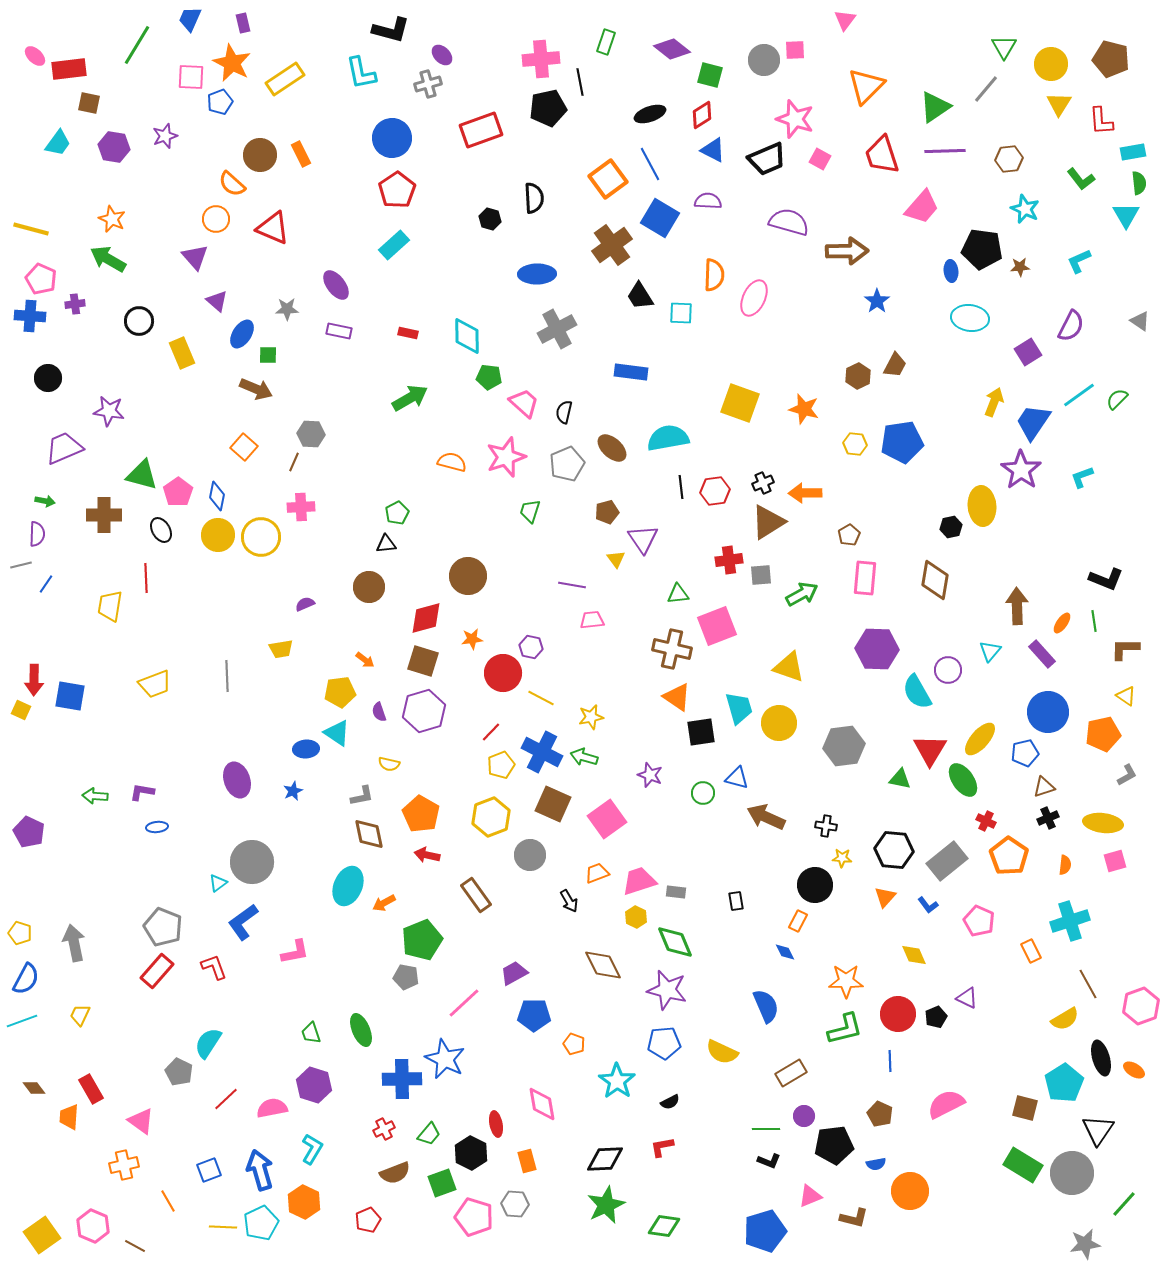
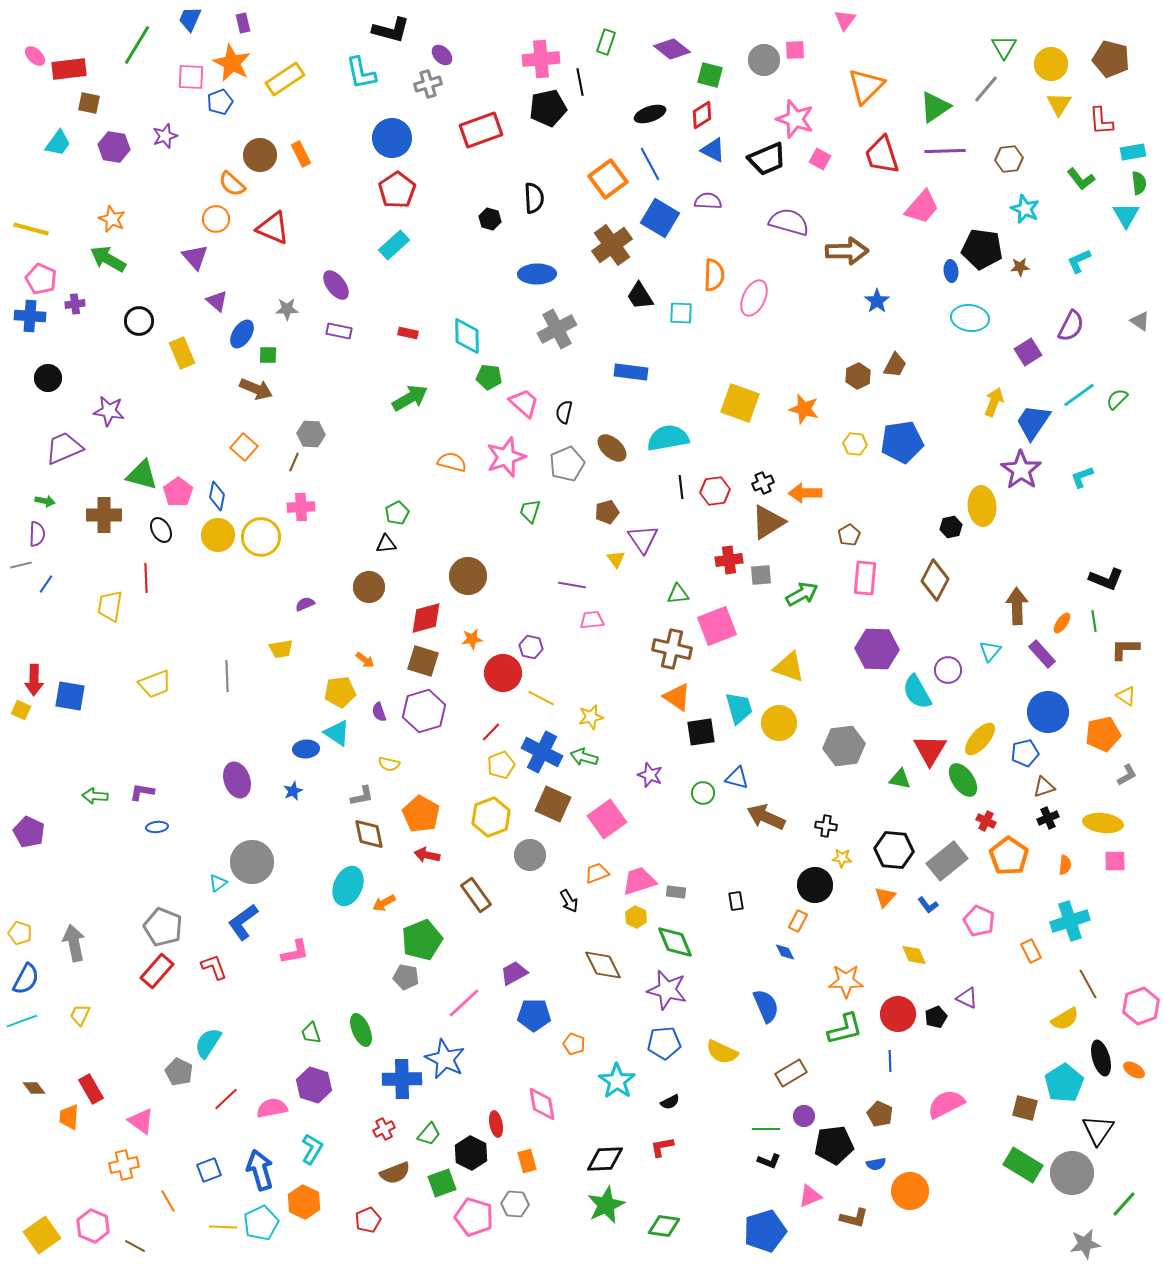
brown diamond at (935, 580): rotated 18 degrees clockwise
pink square at (1115, 861): rotated 15 degrees clockwise
